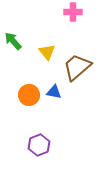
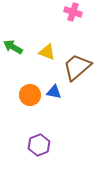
pink cross: rotated 18 degrees clockwise
green arrow: moved 6 px down; rotated 18 degrees counterclockwise
yellow triangle: rotated 30 degrees counterclockwise
orange circle: moved 1 px right
